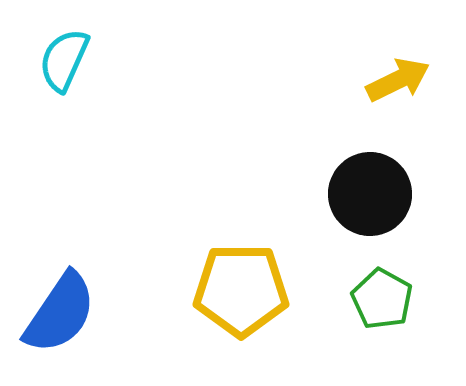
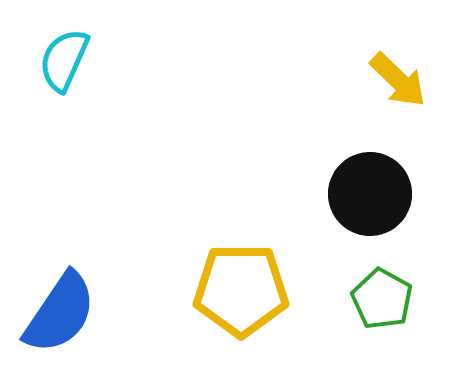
yellow arrow: rotated 70 degrees clockwise
